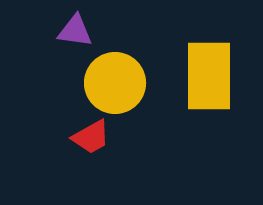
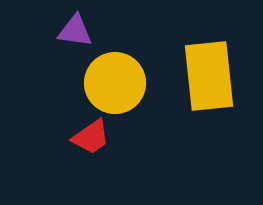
yellow rectangle: rotated 6 degrees counterclockwise
red trapezoid: rotated 6 degrees counterclockwise
